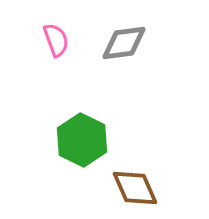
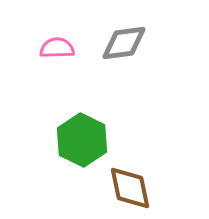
pink semicircle: moved 1 px right, 8 px down; rotated 72 degrees counterclockwise
brown diamond: moved 5 px left; rotated 12 degrees clockwise
